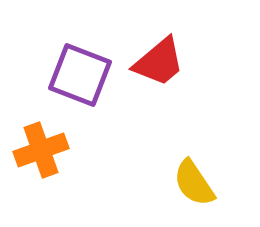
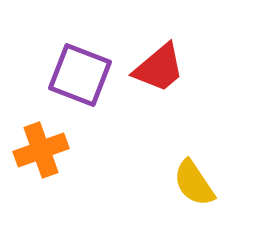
red trapezoid: moved 6 px down
